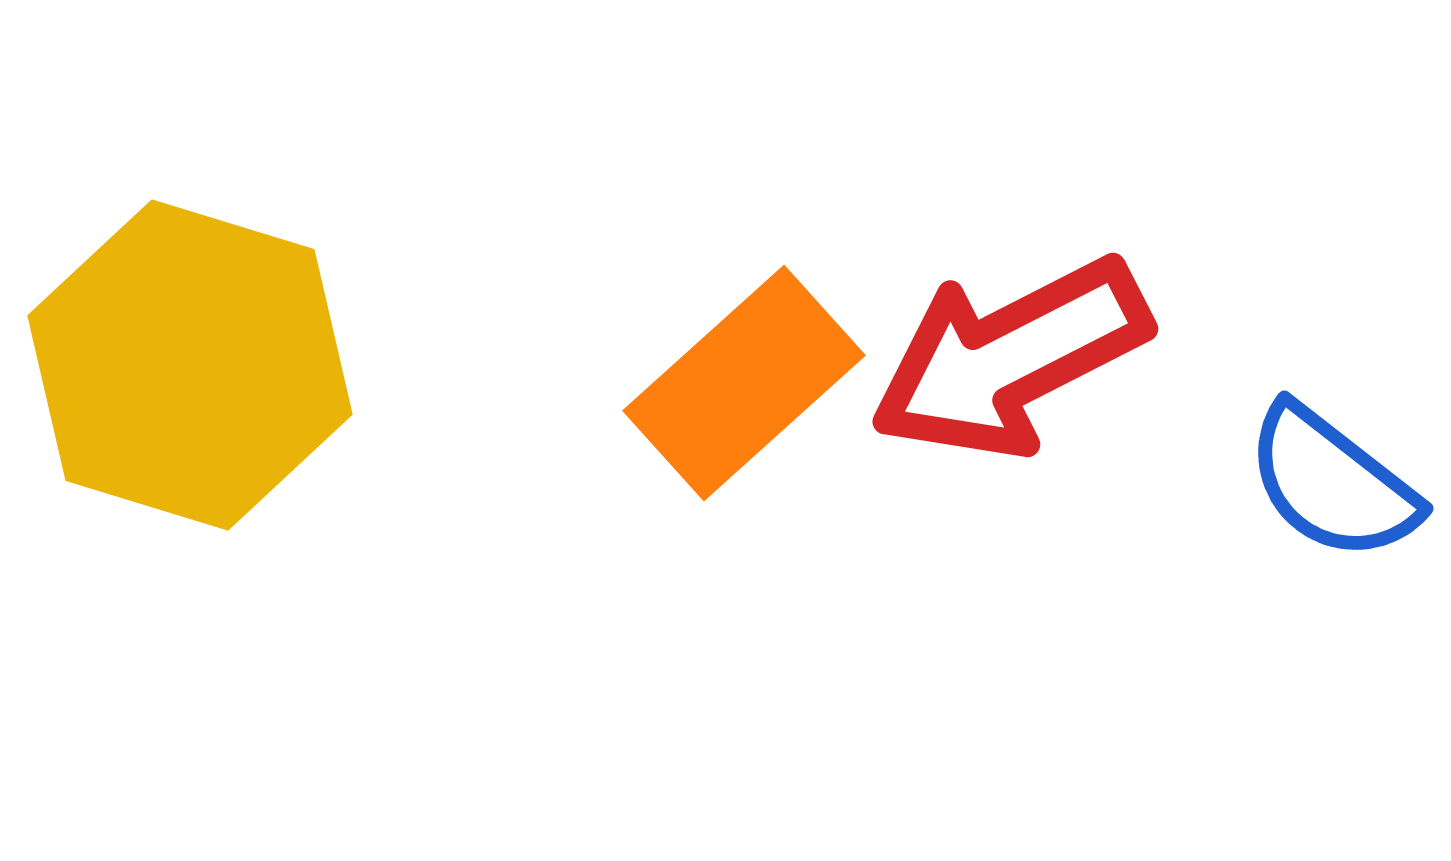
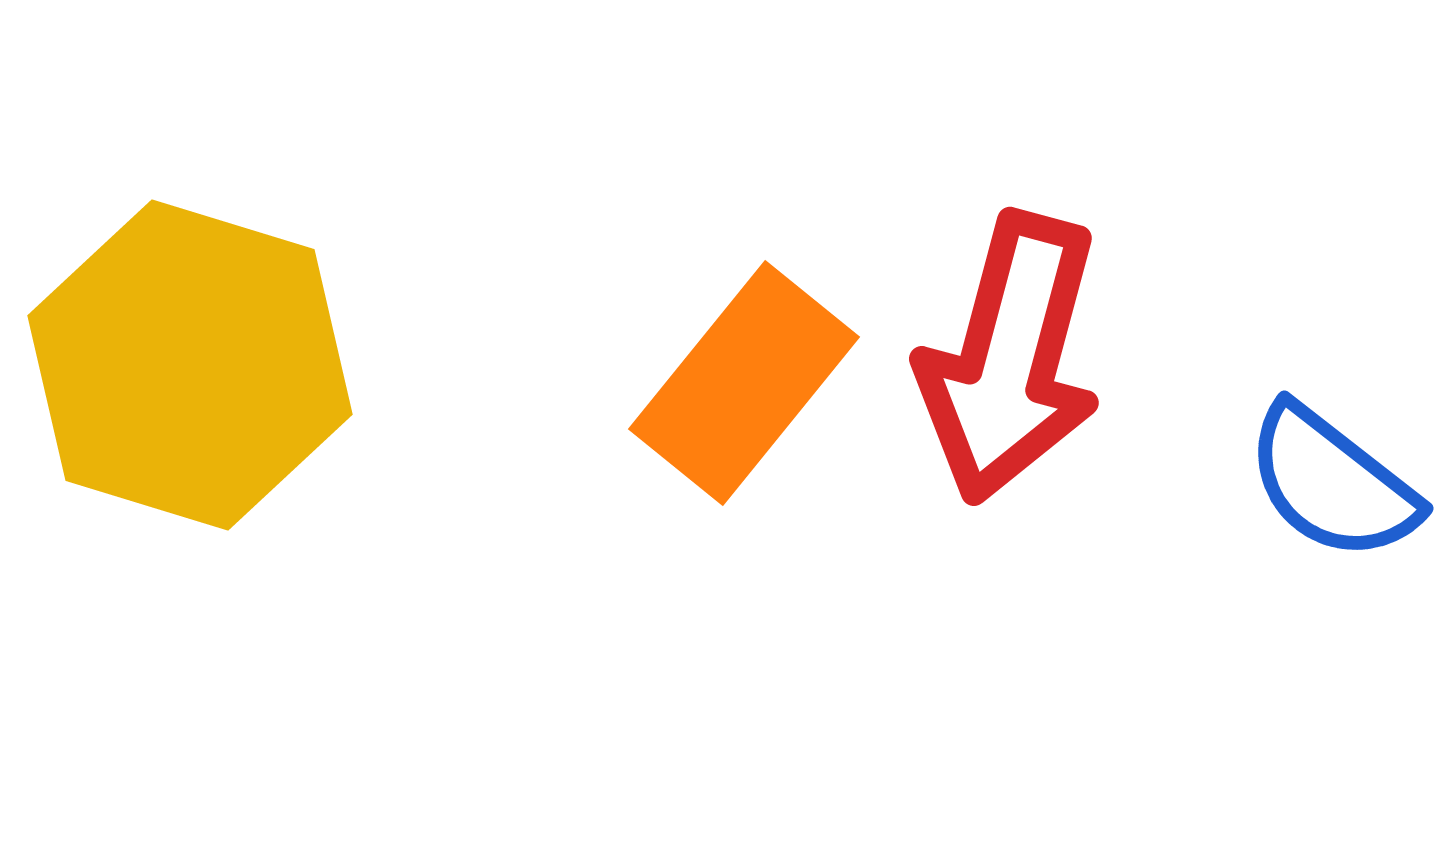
red arrow: rotated 48 degrees counterclockwise
orange rectangle: rotated 9 degrees counterclockwise
